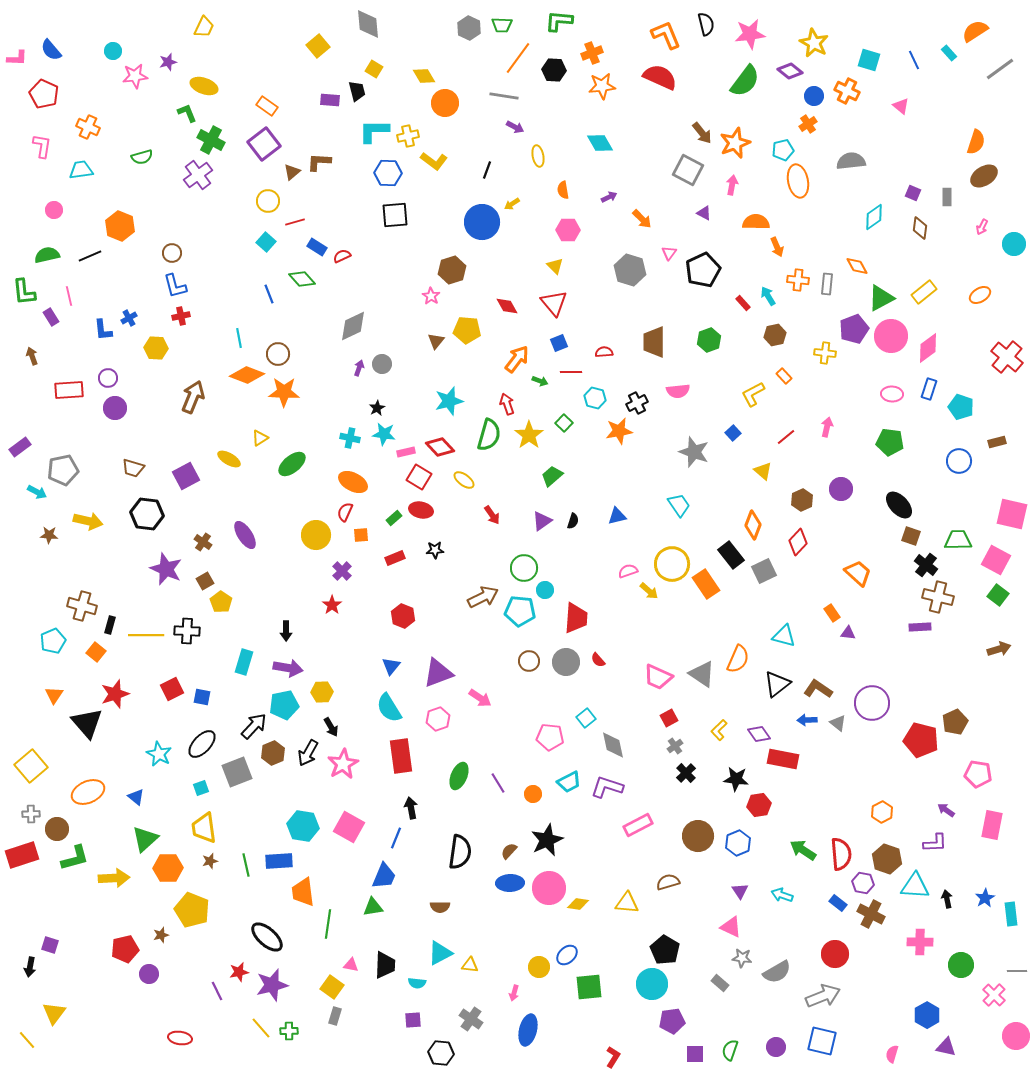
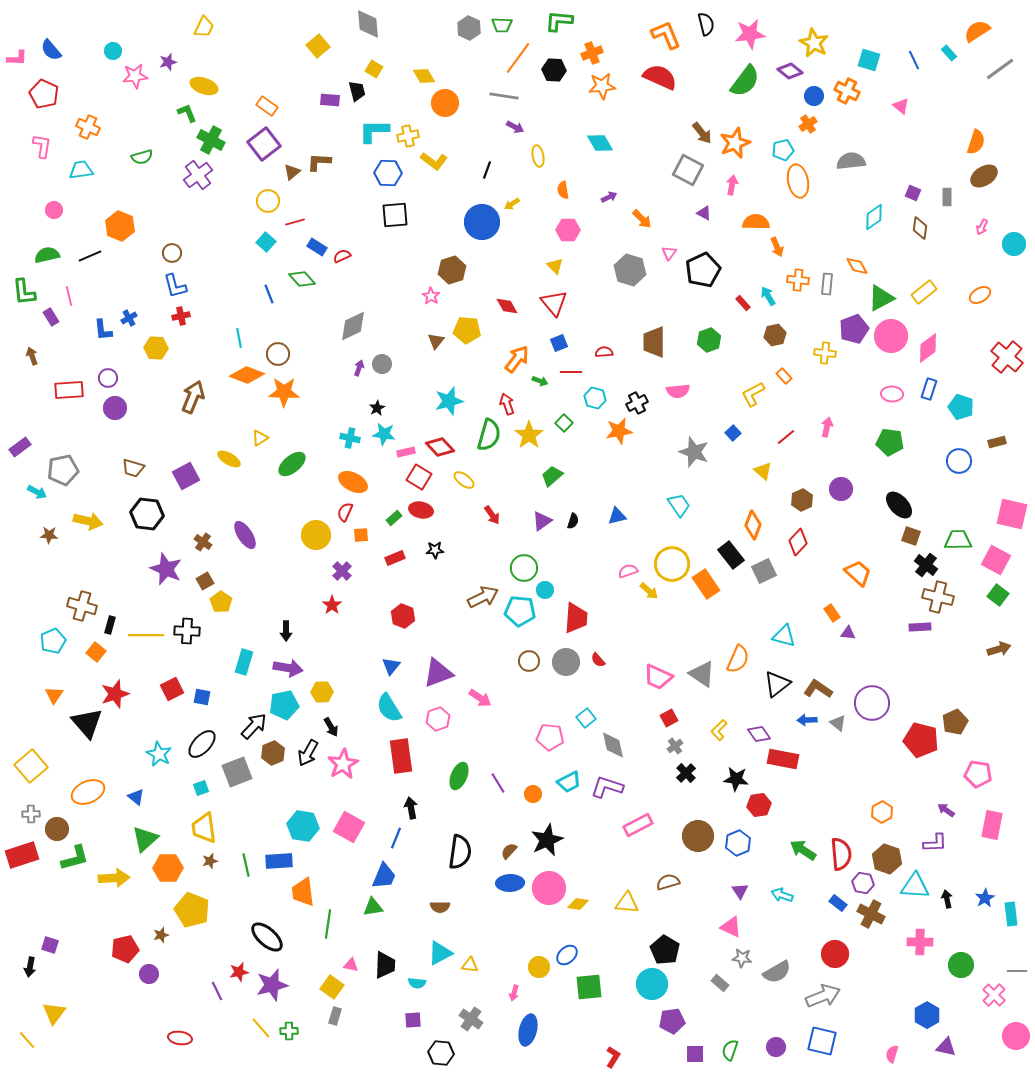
orange semicircle at (975, 31): moved 2 px right
